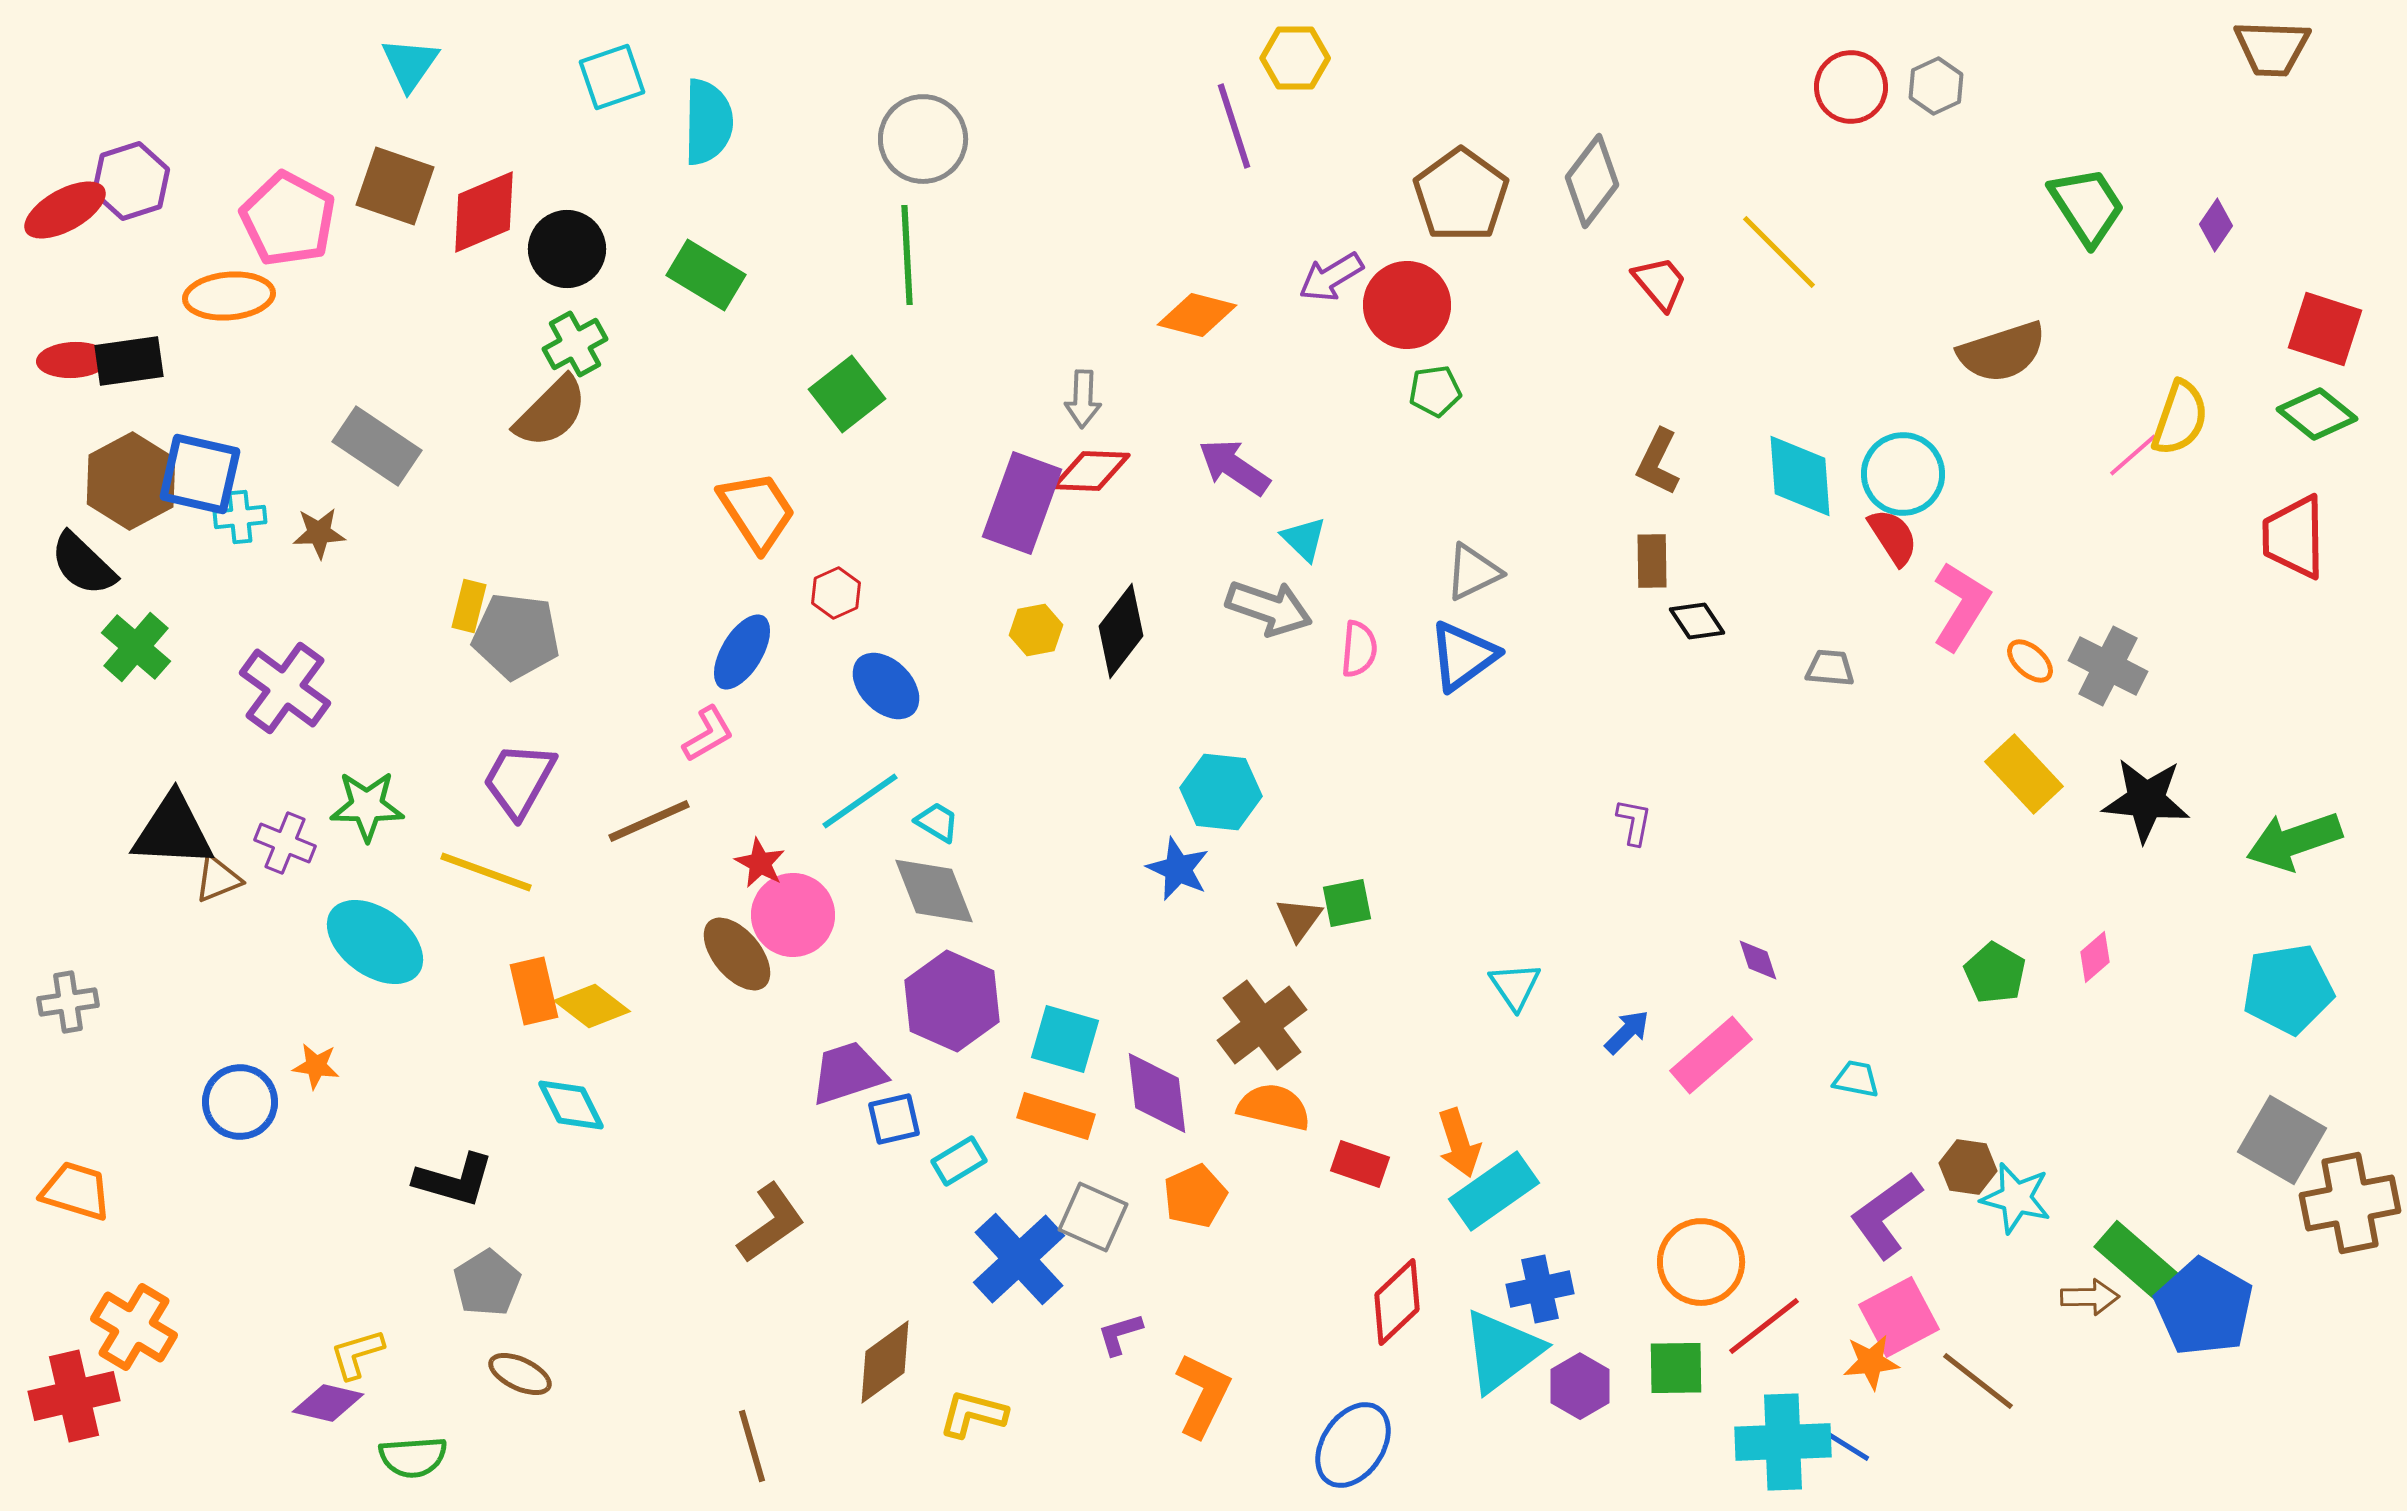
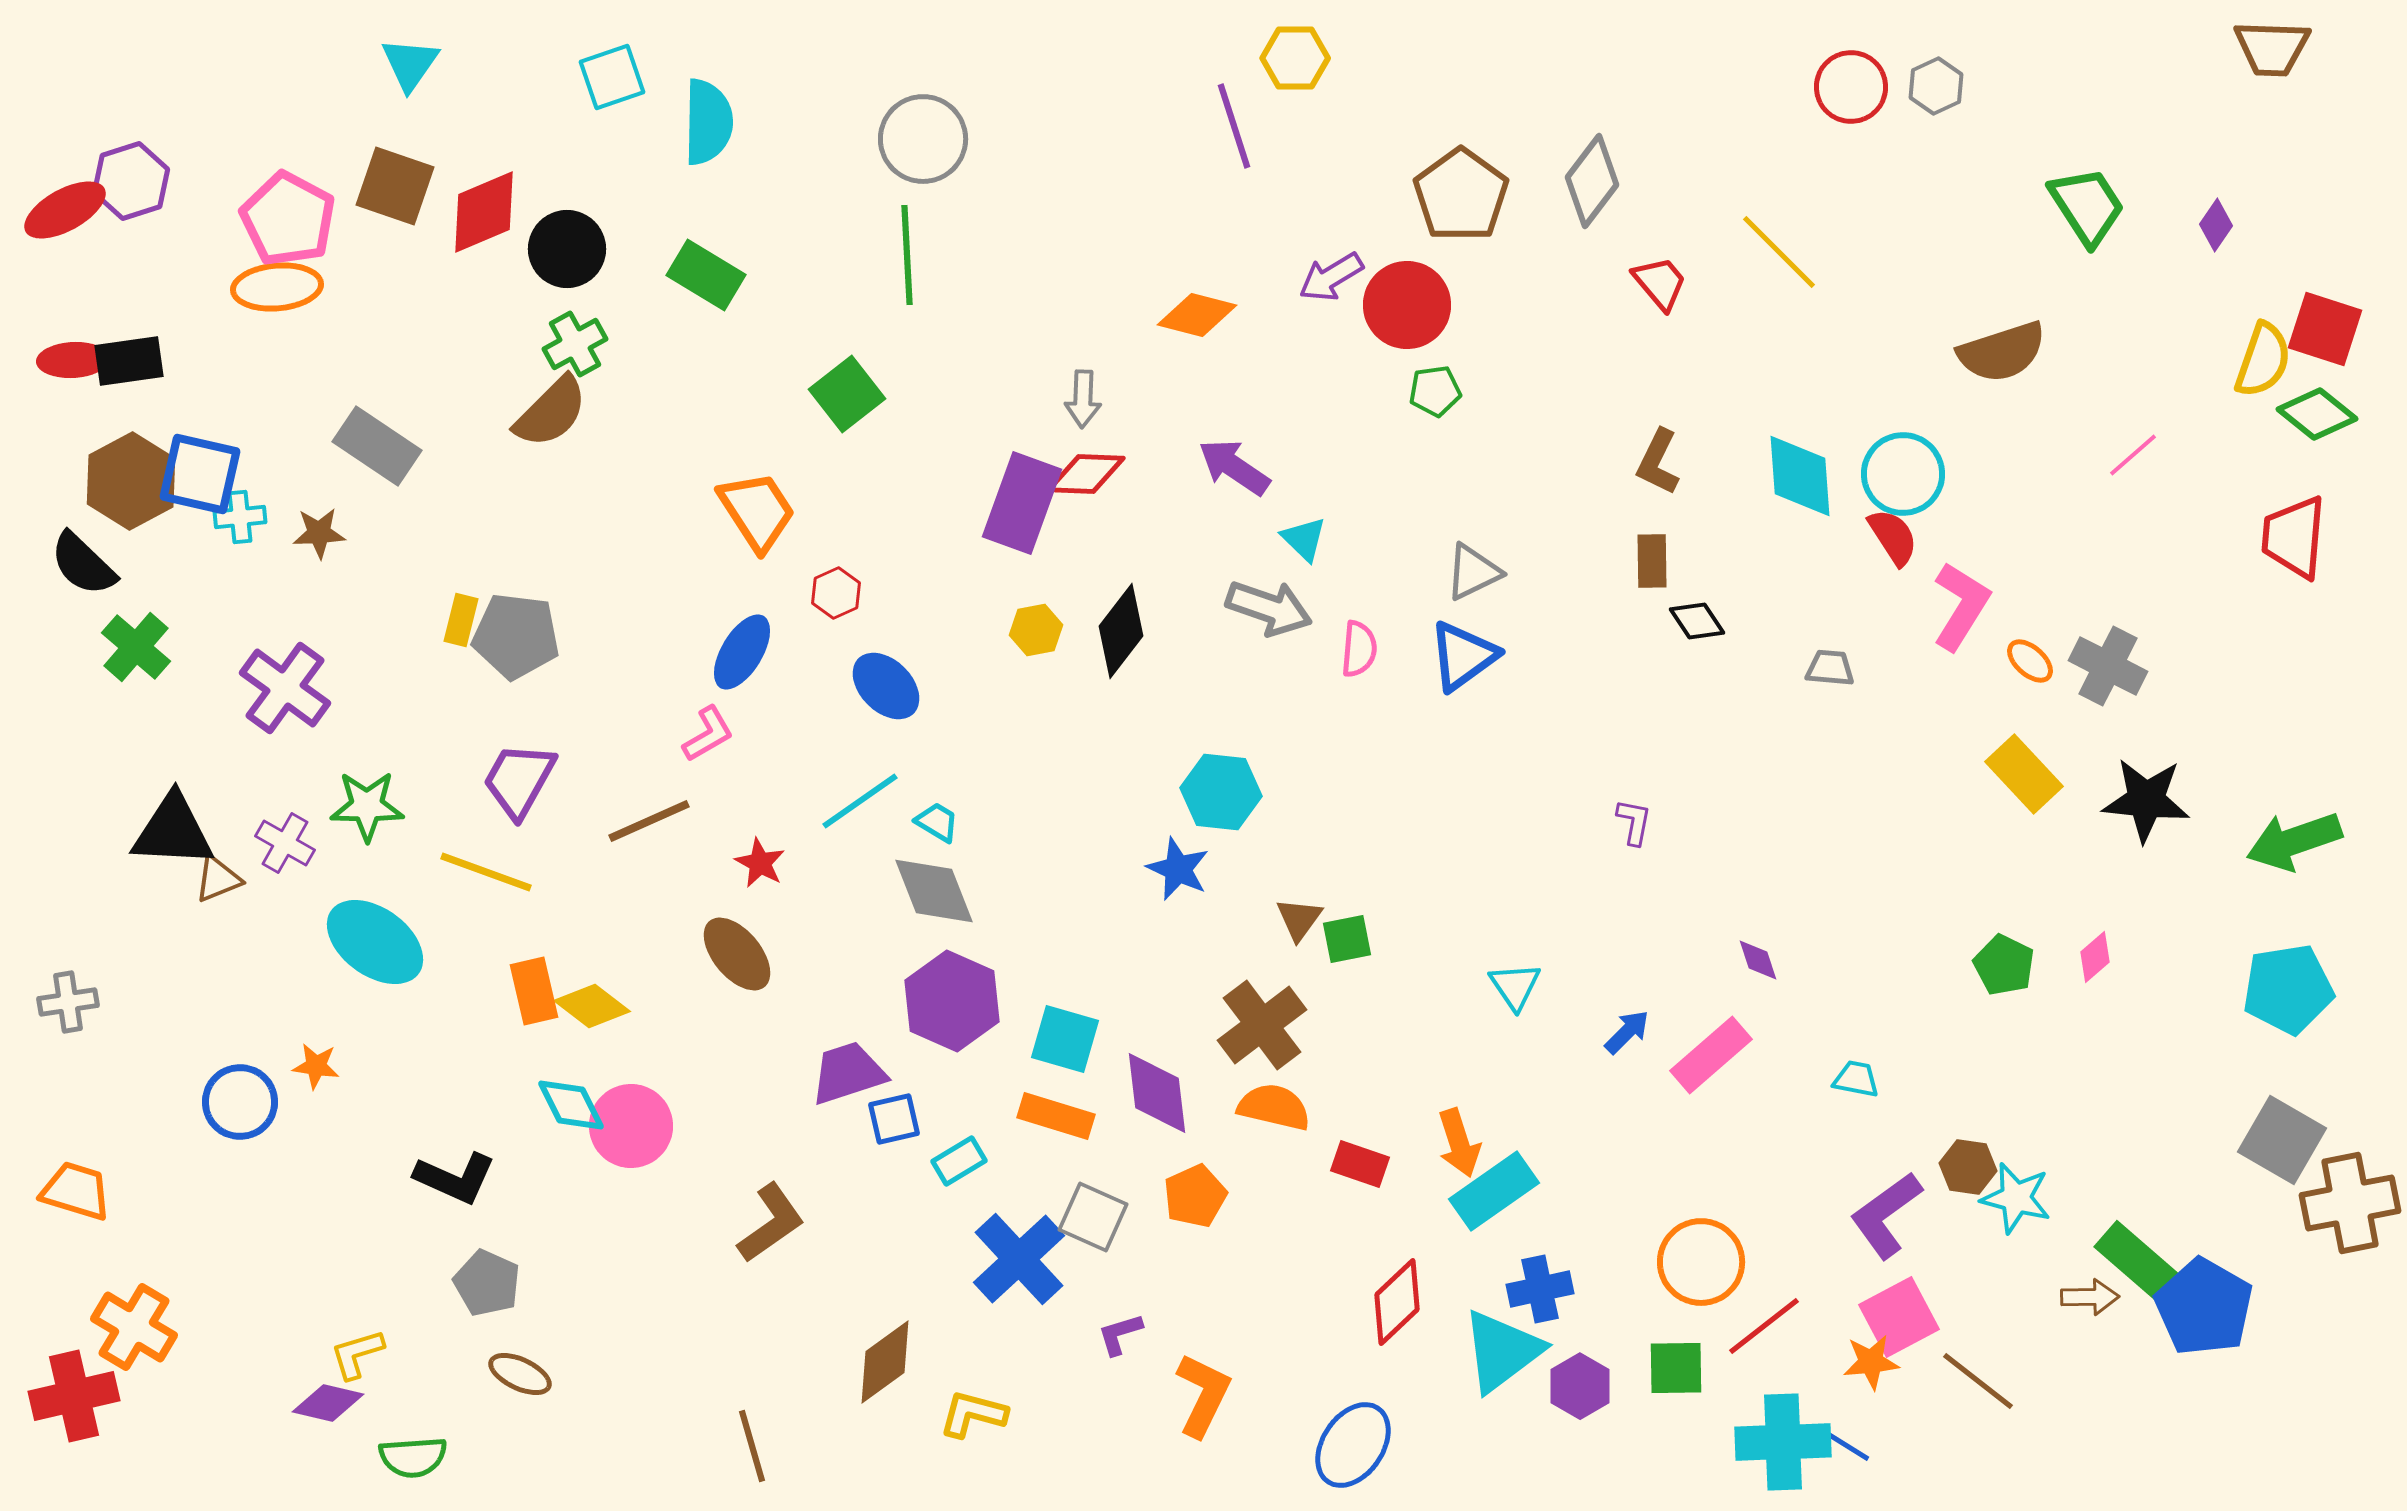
orange ellipse at (229, 296): moved 48 px right, 9 px up
yellow semicircle at (2180, 418): moved 83 px right, 58 px up
red diamond at (1091, 471): moved 5 px left, 3 px down
red trapezoid at (2294, 537): rotated 6 degrees clockwise
yellow rectangle at (469, 606): moved 8 px left, 14 px down
purple cross at (285, 843): rotated 8 degrees clockwise
green square at (1347, 903): moved 36 px down
pink circle at (793, 915): moved 162 px left, 211 px down
green pentagon at (1995, 973): moved 9 px right, 8 px up; rotated 4 degrees counterclockwise
black L-shape at (454, 1180): moved 1 px right, 2 px up; rotated 8 degrees clockwise
gray pentagon at (487, 1283): rotated 16 degrees counterclockwise
